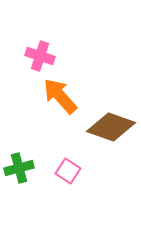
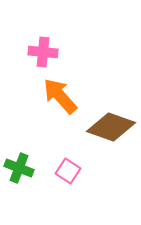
pink cross: moved 3 px right, 4 px up; rotated 12 degrees counterclockwise
green cross: rotated 36 degrees clockwise
